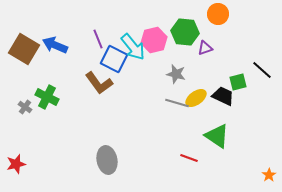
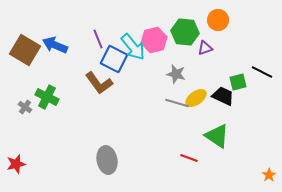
orange circle: moved 6 px down
brown square: moved 1 px right, 1 px down
black line: moved 2 px down; rotated 15 degrees counterclockwise
